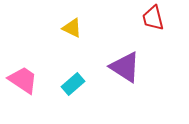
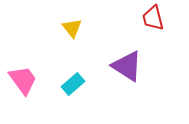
yellow triangle: rotated 25 degrees clockwise
purple triangle: moved 2 px right, 1 px up
pink trapezoid: rotated 20 degrees clockwise
